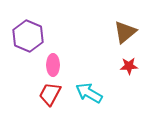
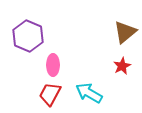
red star: moved 7 px left; rotated 24 degrees counterclockwise
